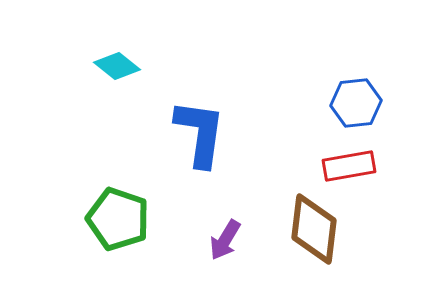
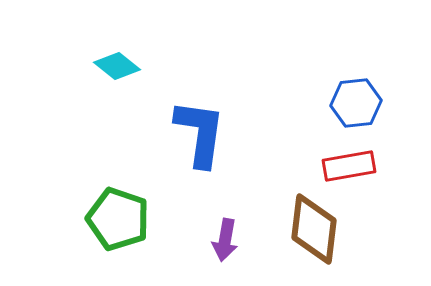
purple arrow: rotated 21 degrees counterclockwise
